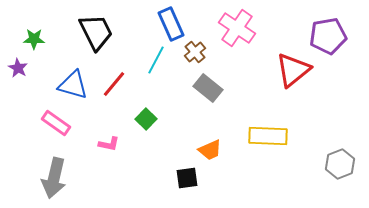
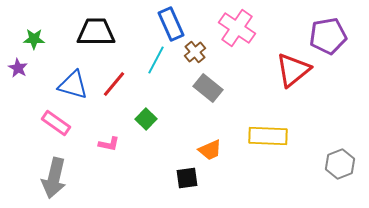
black trapezoid: rotated 63 degrees counterclockwise
